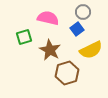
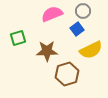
gray circle: moved 1 px up
pink semicircle: moved 4 px right, 4 px up; rotated 35 degrees counterclockwise
green square: moved 6 px left, 1 px down
brown star: moved 3 px left, 1 px down; rotated 30 degrees counterclockwise
brown hexagon: moved 1 px down
